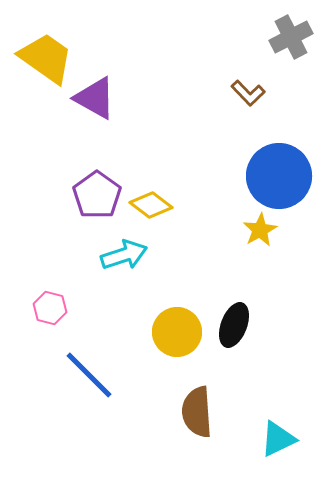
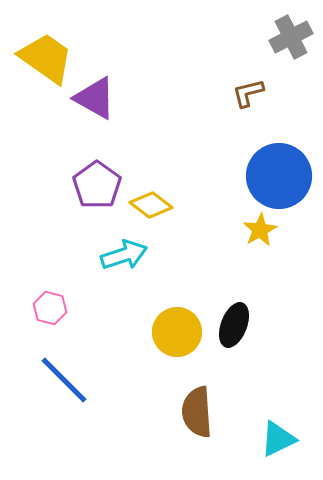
brown L-shape: rotated 120 degrees clockwise
purple pentagon: moved 10 px up
blue line: moved 25 px left, 5 px down
